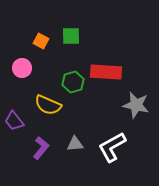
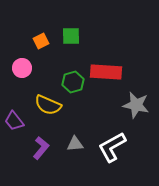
orange square: rotated 35 degrees clockwise
